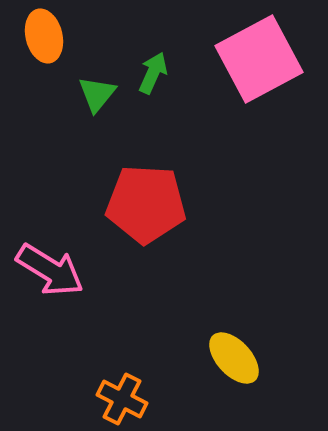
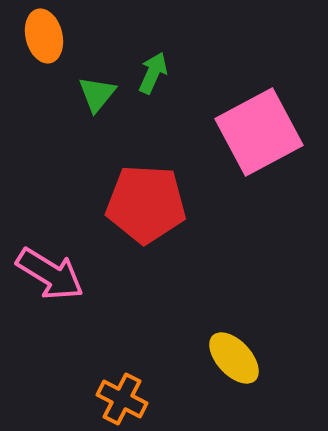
pink square: moved 73 px down
pink arrow: moved 4 px down
